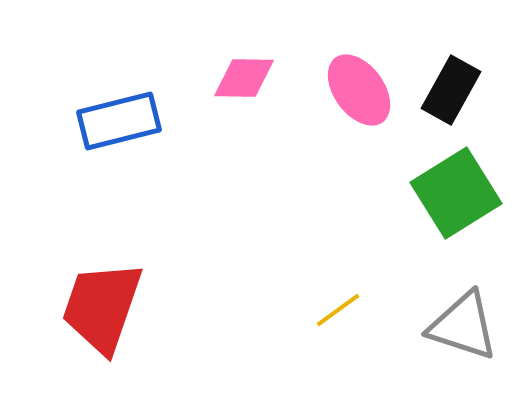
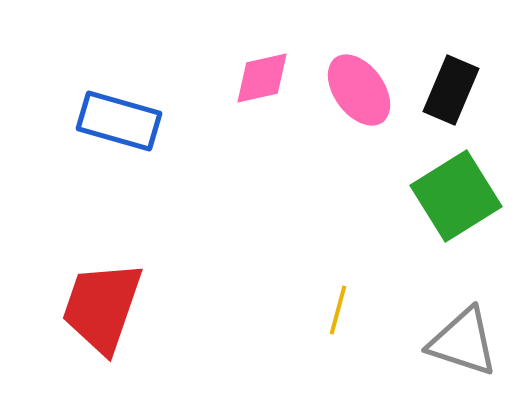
pink diamond: moved 18 px right; rotated 14 degrees counterclockwise
black rectangle: rotated 6 degrees counterclockwise
blue rectangle: rotated 30 degrees clockwise
green square: moved 3 px down
yellow line: rotated 39 degrees counterclockwise
gray triangle: moved 16 px down
